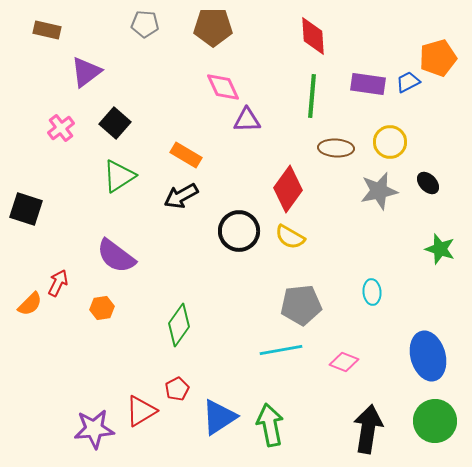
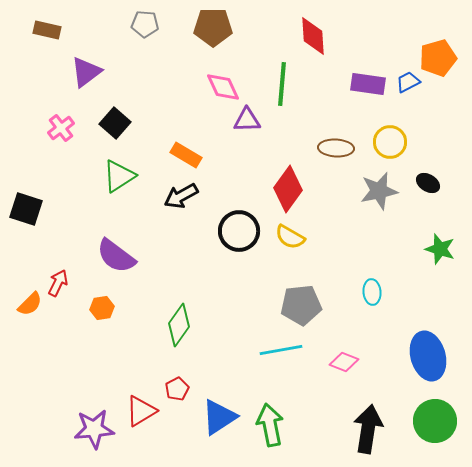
green line at (312, 96): moved 30 px left, 12 px up
black ellipse at (428, 183): rotated 15 degrees counterclockwise
